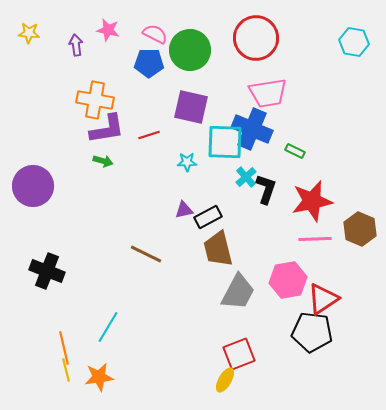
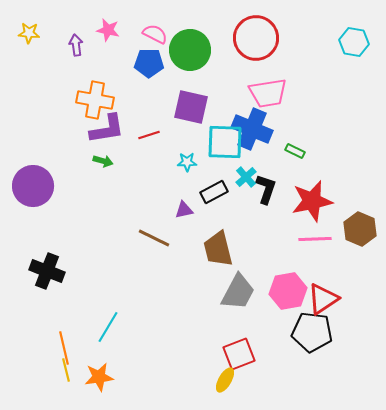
black rectangle: moved 6 px right, 25 px up
brown line: moved 8 px right, 16 px up
pink hexagon: moved 11 px down
